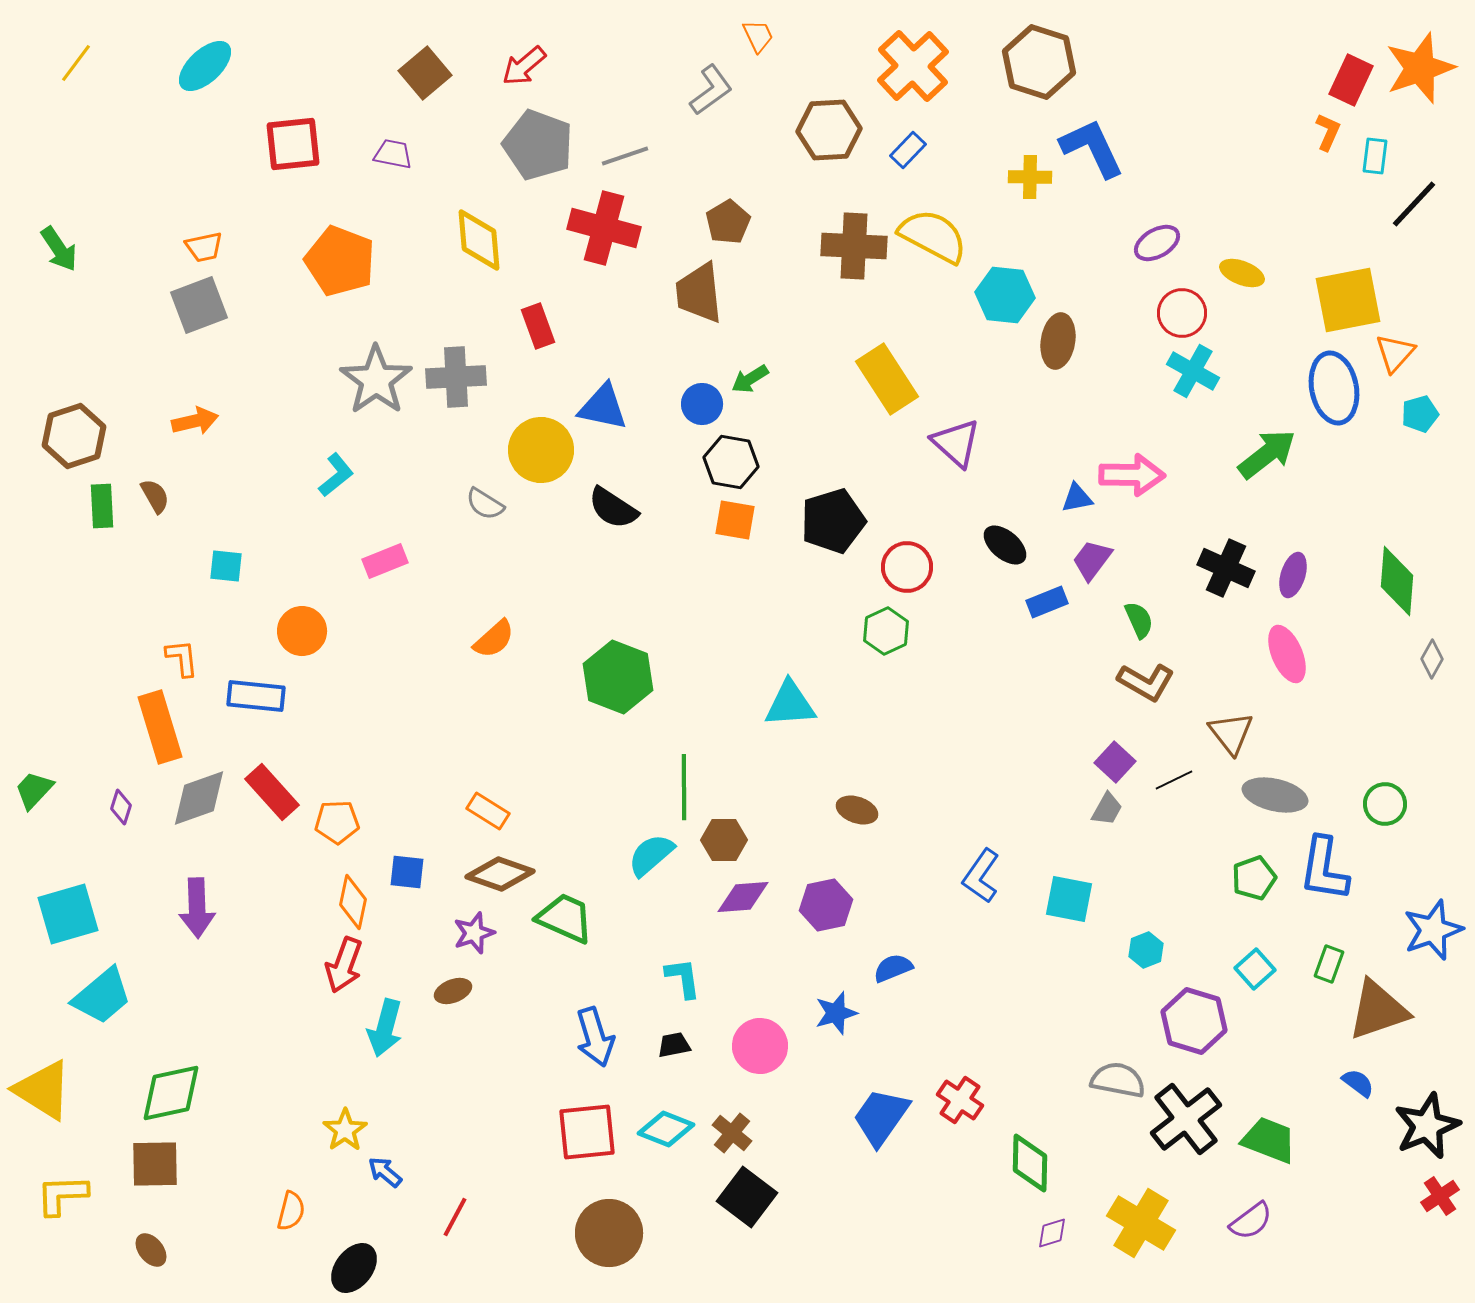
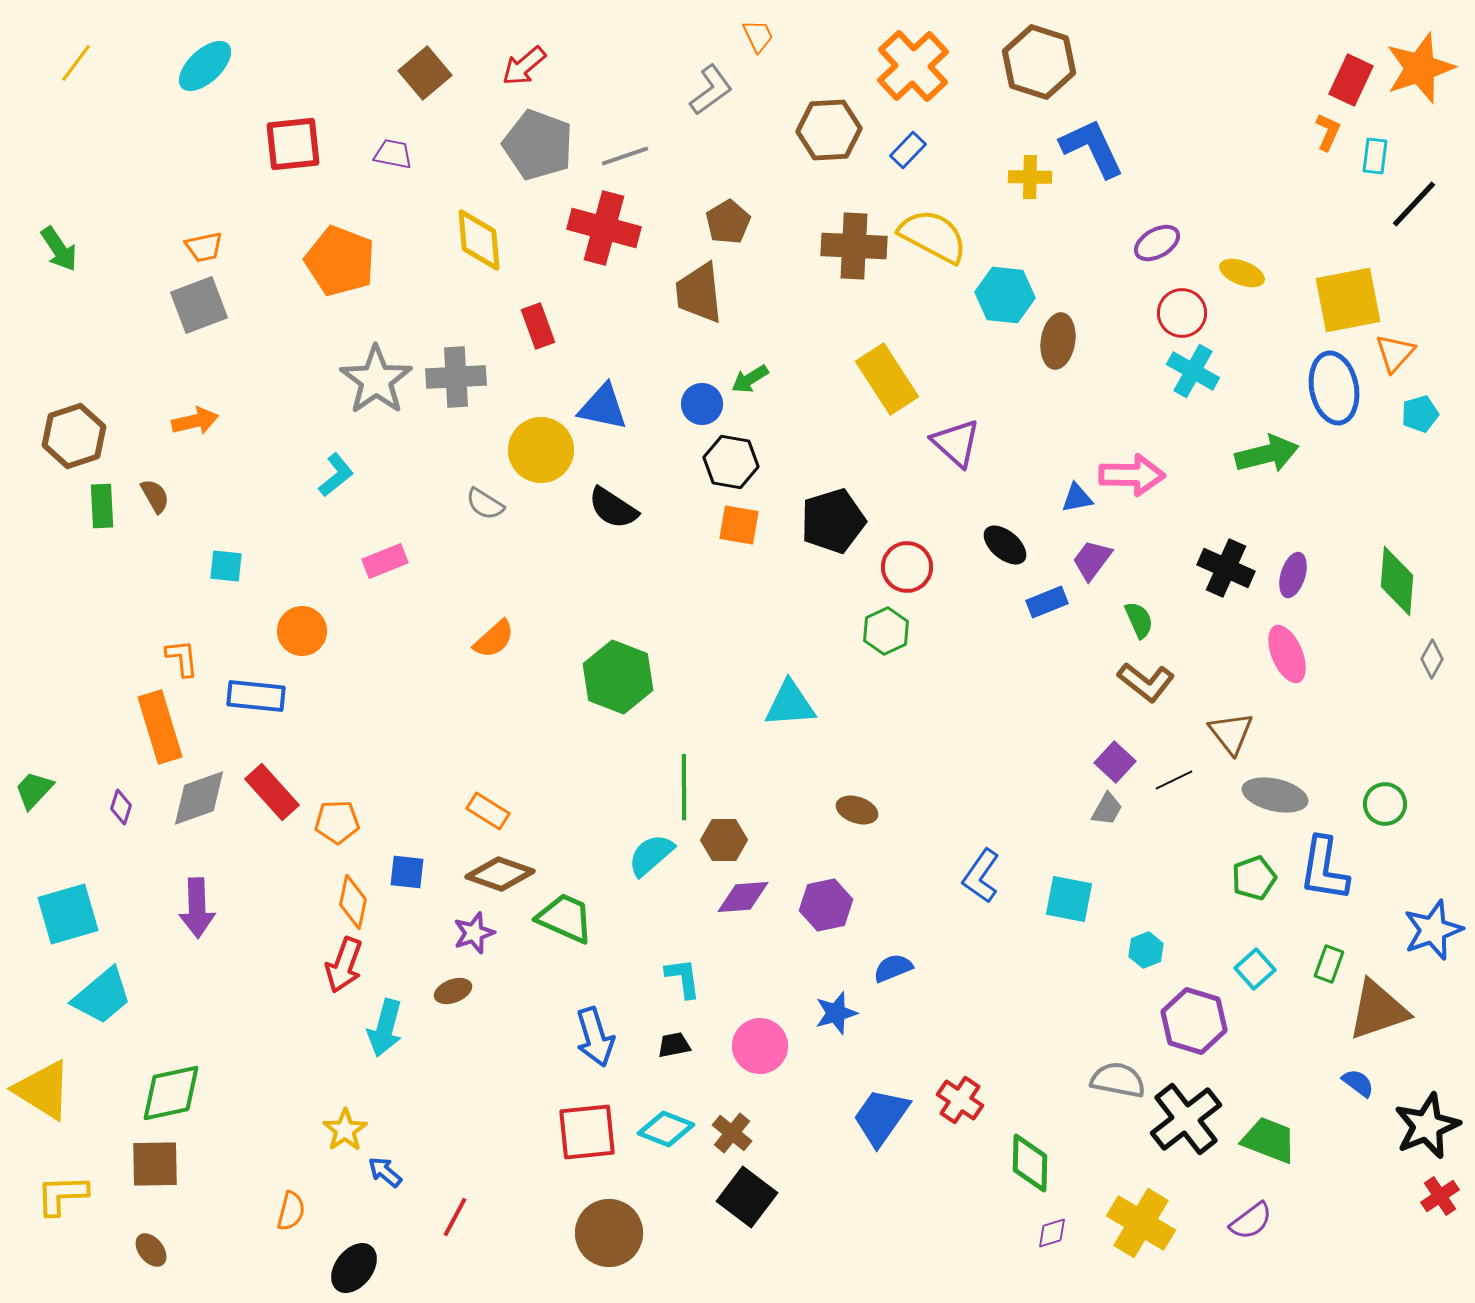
green arrow at (1267, 454): rotated 24 degrees clockwise
orange square at (735, 520): moved 4 px right, 5 px down
brown L-shape at (1146, 682): rotated 8 degrees clockwise
